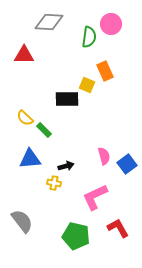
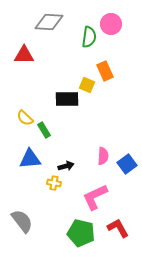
green rectangle: rotated 14 degrees clockwise
pink semicircle: moved 1 px left; rotated 18 degrees clockwise
green pentagon: moved 5 px right, 3 px up
